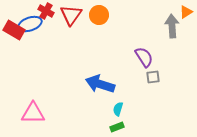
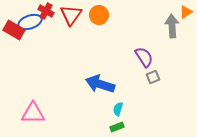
blue ellipse: moved 2 px up
gray square: rotated 16 degrees counterclockwise
